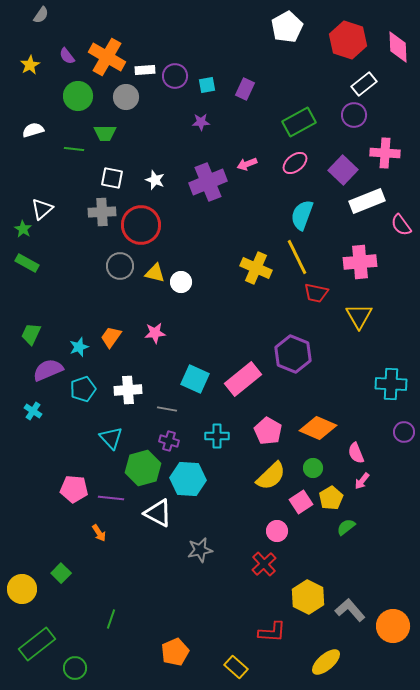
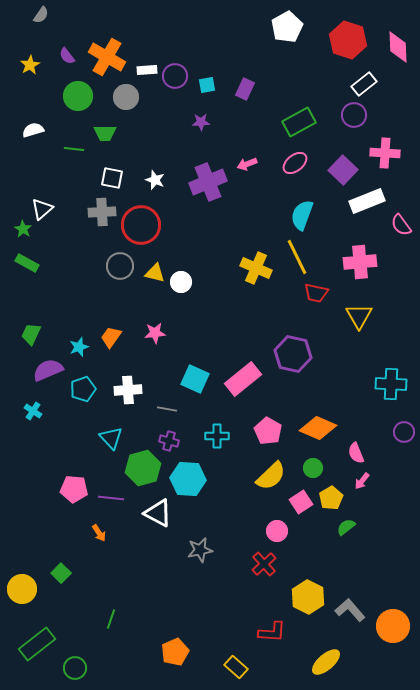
white rectangle at (145, 70): moved 2 px right
purple hexagon at (293, 354): rotated 9 degrees counterclockwise
